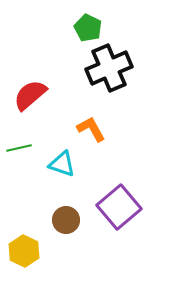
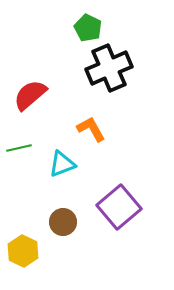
cyan triangle: rotated 40 degrees counterclockwise
brown circle: moved 3 px left, 2 px down
yellow hexagon: moved 1 px left
